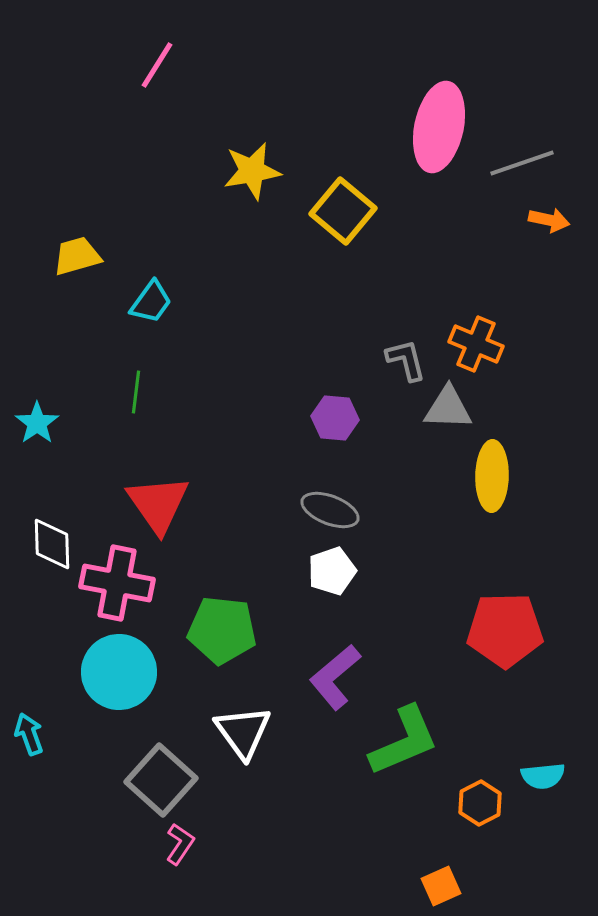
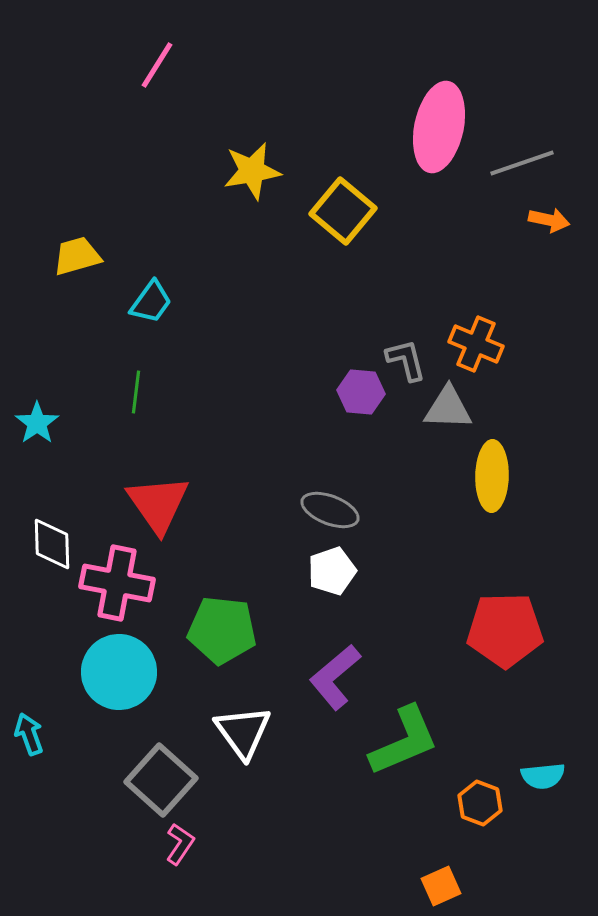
purple hexagon: moved 26 px right, 26 px up
orange hexagon: rotated 12 degrees counterclockwise
